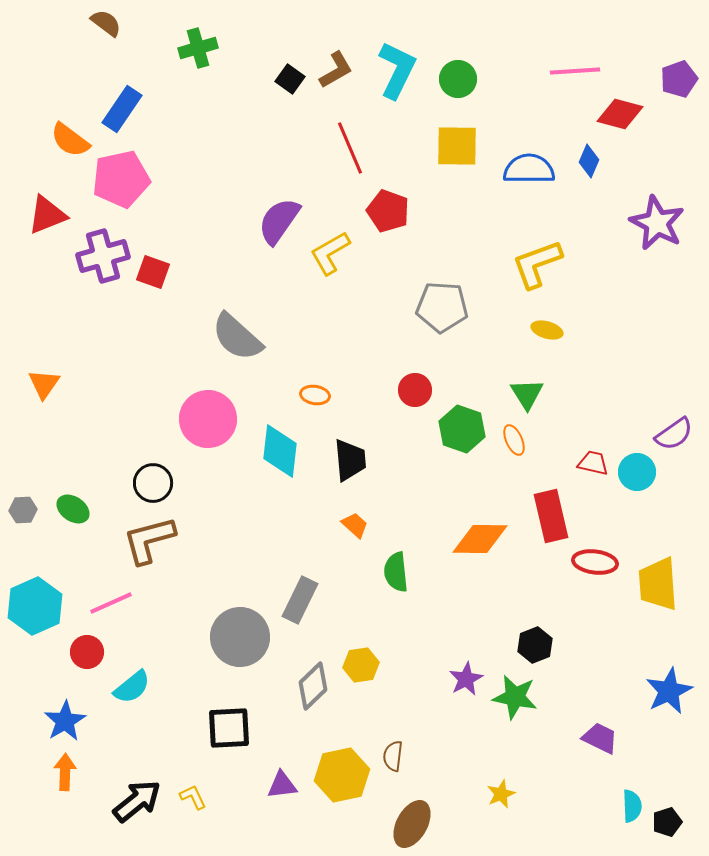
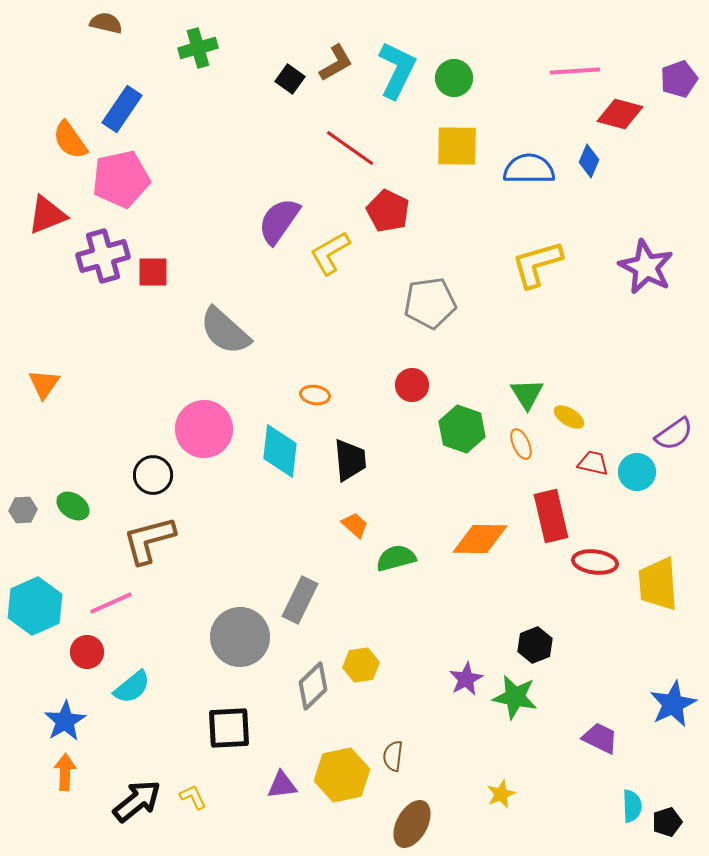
brown semicircle at (106, 23): rotated 24 degrees counterclockwise
brown L-shape at (336, 70): moved 7 px up
green circle at (458, 79): moved 4 px left, 1 px up
orange semicircle at (70, 140): rotated 18 degrees clockwise
red line at (350, 148): rotated 32 degrees counterclockwise
red pentagon at (388, 211): rotated 6 degrees clockwise
purple star at (657, 223): moved 11 px left, 44 px down
yellow L-shape at (537, 264): rotated 4 degrees clockwise
red square at (153, 272): rotated 20 degrees counterclockwise
gray pentagon at (442, 307): moved 12 px left, 4 px up; rotated 12 degrees counterclockwise
yellow ellipse at (547, 330): moved 22 px right, 87 px down; rotated 16 degrees clockwise
gray semicircle at (237, 337): moved 12 px left, 6 px up
red circle at (415, 390): moved 3 px left, 5 px up
pink circle at (208, 419): moved 4 px left, 10 px down
orange ellipse at (514, 440): moved 7 px right, 4 px down
black circle at (153, 483): moved 8 px up
green ellipse at (73, 509): moved 3 px up
green semicircle at (396, 572): moved 14 px up; rotated 81 degrees clockwise
blue star at (669, 691): moved 4 px right, 13 px down
